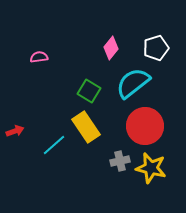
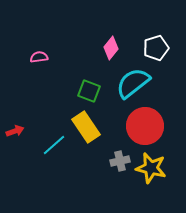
green square: rotated 10 degrees counterclockwise
